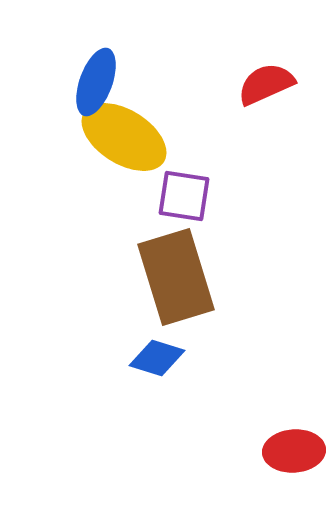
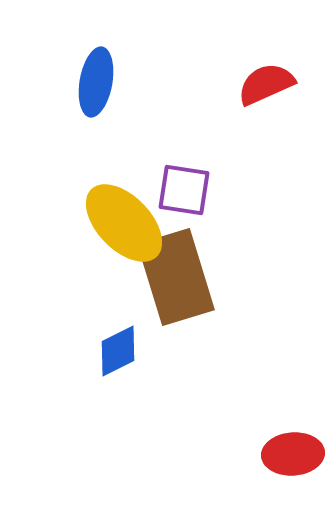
blue ellipse: rotated 10 degrees counterclockwise
yellow ellipse: moved 86 px down; rotated 14 degrees clockwise
purple square: moved 6 px up
blue diamond: moved 39 px left, 7 px up; rotated 44 degrees counterclockwise
red ellipse: moved 1 px left, 3 px down
